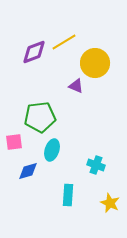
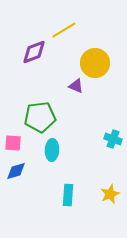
yellow line: moved 12 px up
pink square: moved 1 px left, 1 px down; rotated 12 degrees clockwise
cyan ellipse: rotated 15 degrees counterclockwise
cyan cross: moved 17 px right, 26 px up
blue diamond: moved 12 px left
yellow star: moved 9 px up; rotated 24 degrees clockwise
